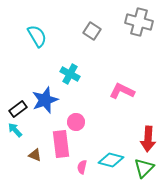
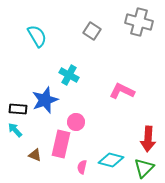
cyan cross: moved 1 px left, 1 px down
black rectangle: rotated 42 degrees clockwise
pink rectangle: rotated 20 degrees clockwise
